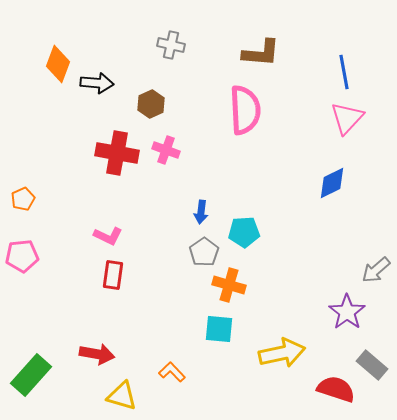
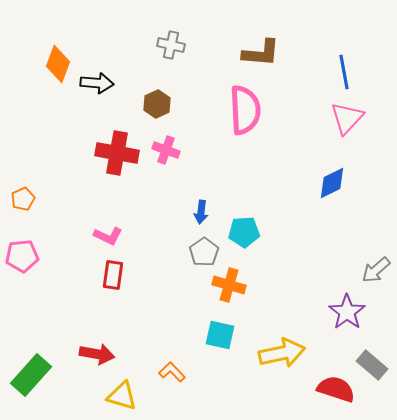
brown hexagon: moved 6 px right
cyan square: moved 1 px right, 6 px down; rotated 8 degrees clockwise
